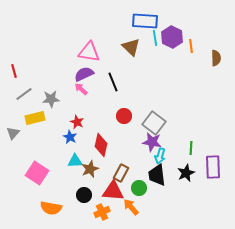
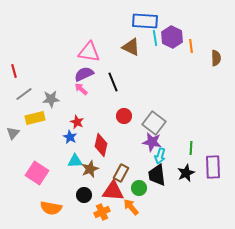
brown triangle: rotated 18 degrees counterclockwise
